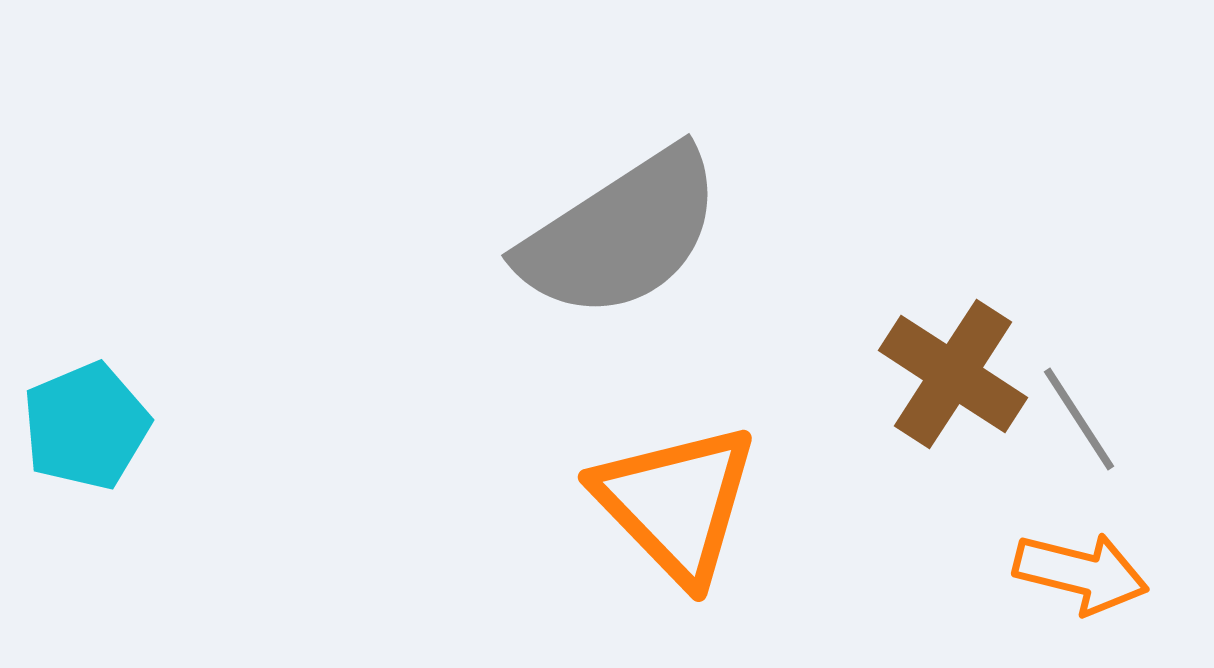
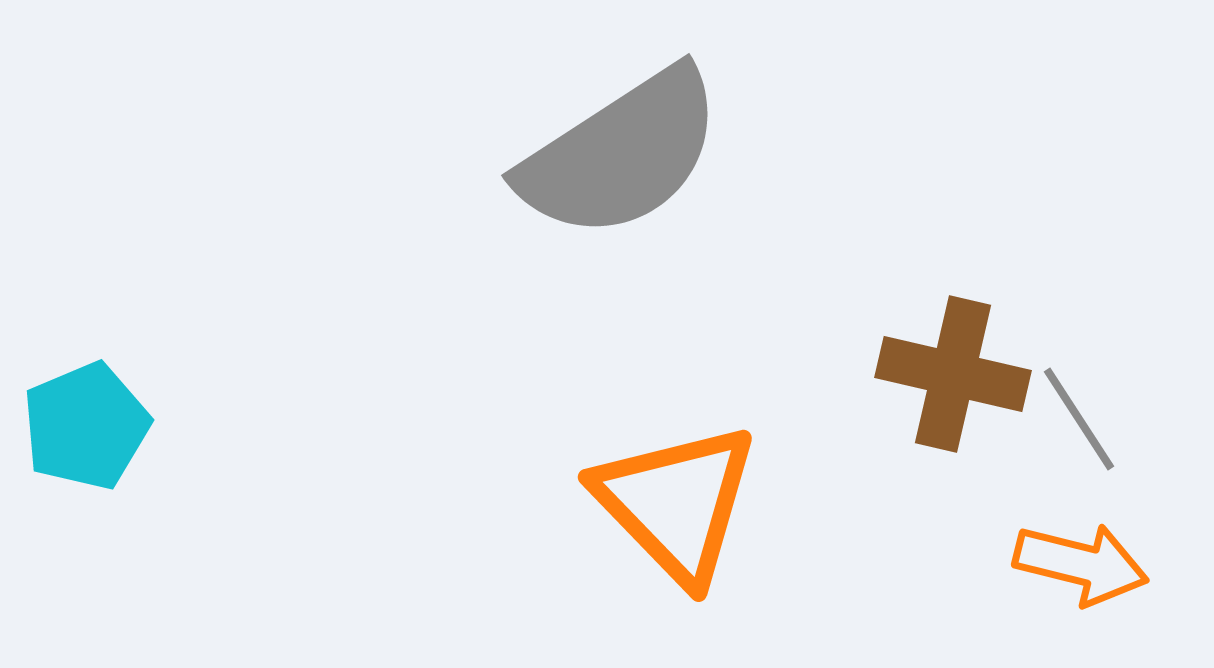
gray semicircle: moved 80 px up
brown cross: rotated 20 degrees counterclockwise
orange arrow: moved 9 px up
